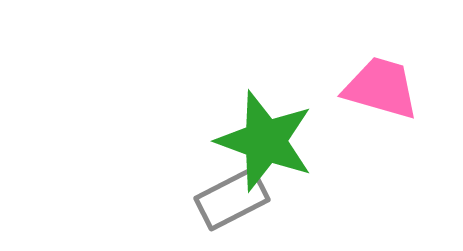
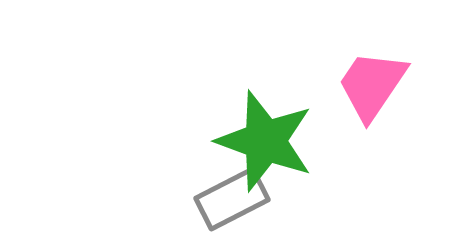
pink trapezoid: moved 9 px left, 3 px up; rotated 72 degrees counterclockwise
